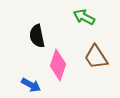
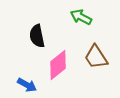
green arrow: moved 3 px left
pink diamond: rotated 32 degrees clockwise
blue arrow: moved 4 px left
